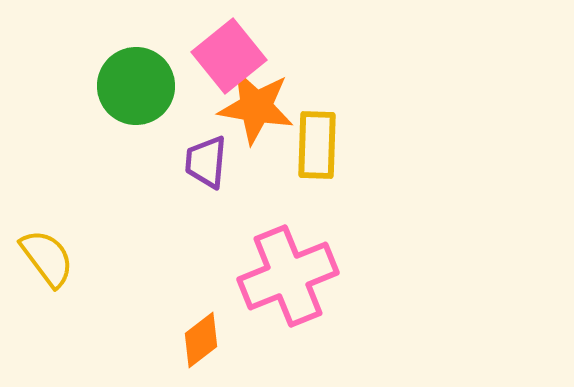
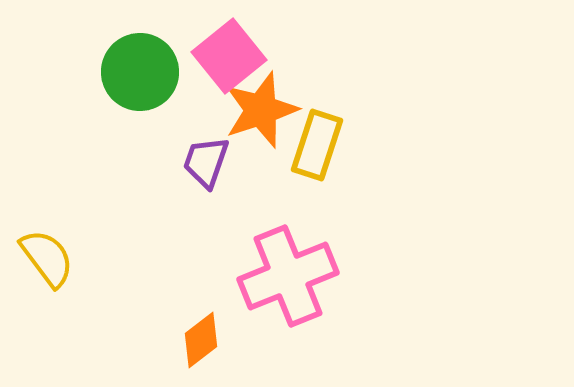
green circle: moved 4 px right, 14 px up
orange star: moved 5 px right, 3 px down; rotated 28 degrees counterclockwise
yellow rectangle: rotated 16 degrees clockwise
purple trapezoid: rotated 14 degrees clockwise
